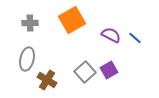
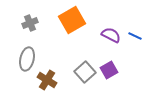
gray cross: rotated 21 degrees counterclockwise
blue line: moved 2 px up; rotated 16 degrees counterclockwise
